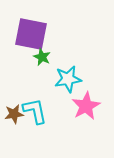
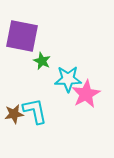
purple square: moved 9 px left, 2 px down
green star: moved 4 px down
cyan star: rotated 8 degrees clockwise
pink star: moved 12 px up
